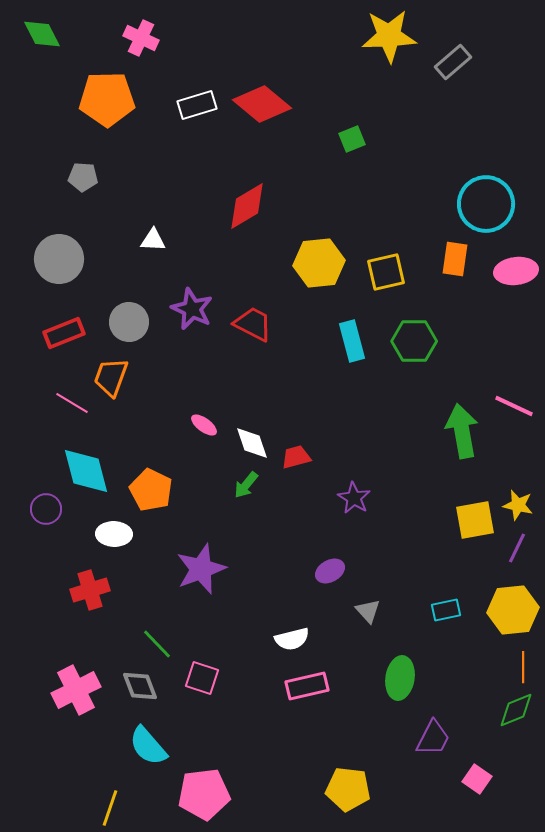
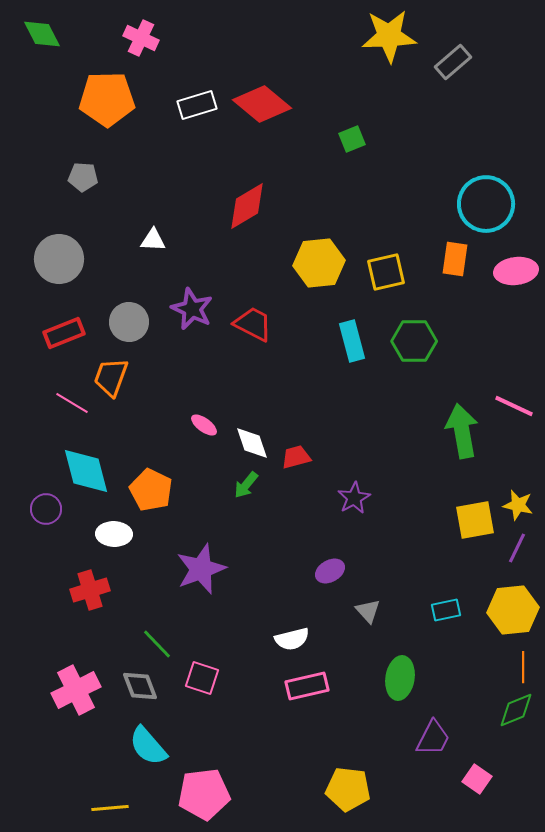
purple star at (354, 498): rotated 12 degrees clockwise
yellow line at (110, 808): rotated 66 degrees clockwise
